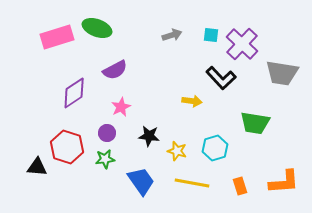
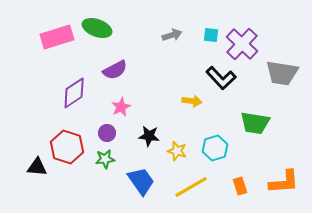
yellow line: moved 1 px left, 4 px down; rotated 40 degrees counterclockwise
